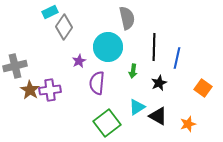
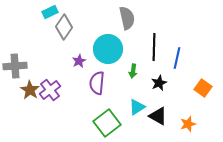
cyan circle: moved 2 px down
gray cross: rotated 10 degrees clockwise
purple cross: rotated 30 degrees counterclockwise
